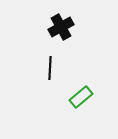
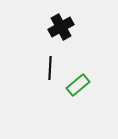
green rectangle: moved 3 px left, 12 px up
